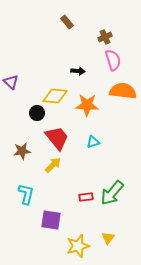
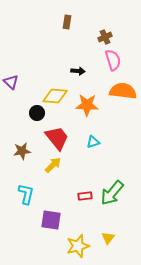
brown rectangle: rotated 48 degrees clockwise
red rectangle: moved 1 px left, 1 px up
